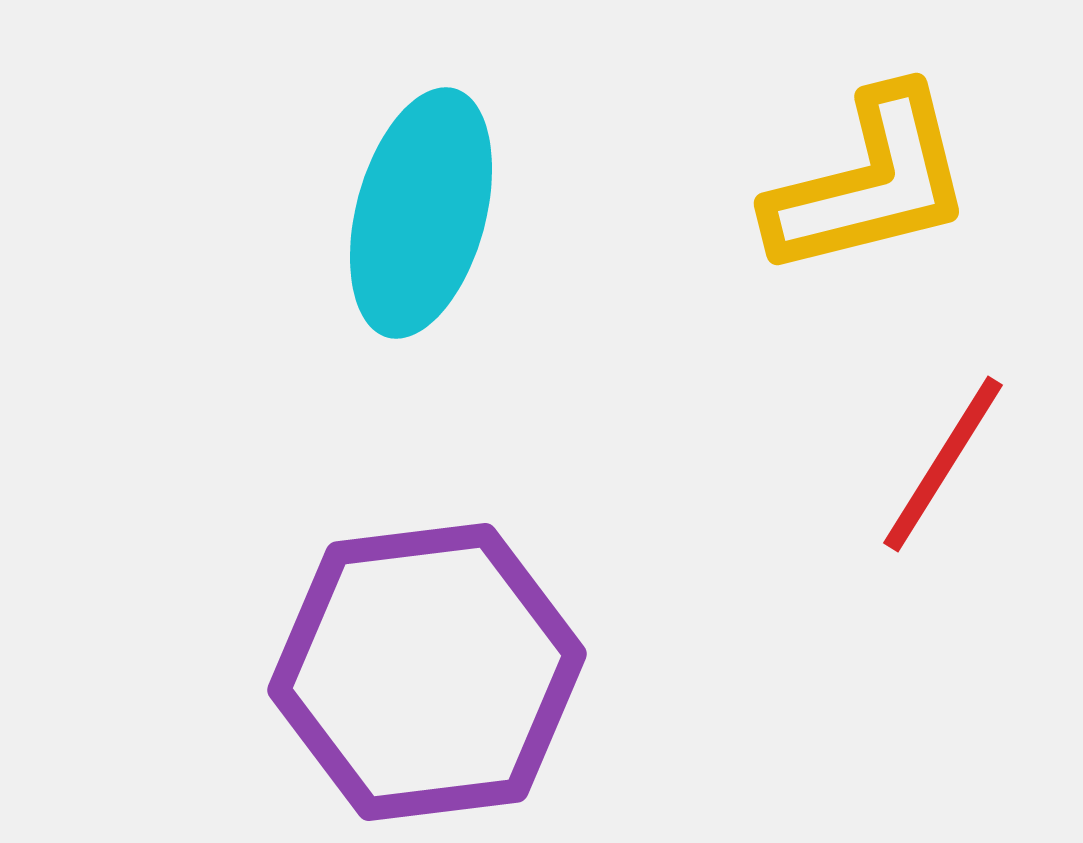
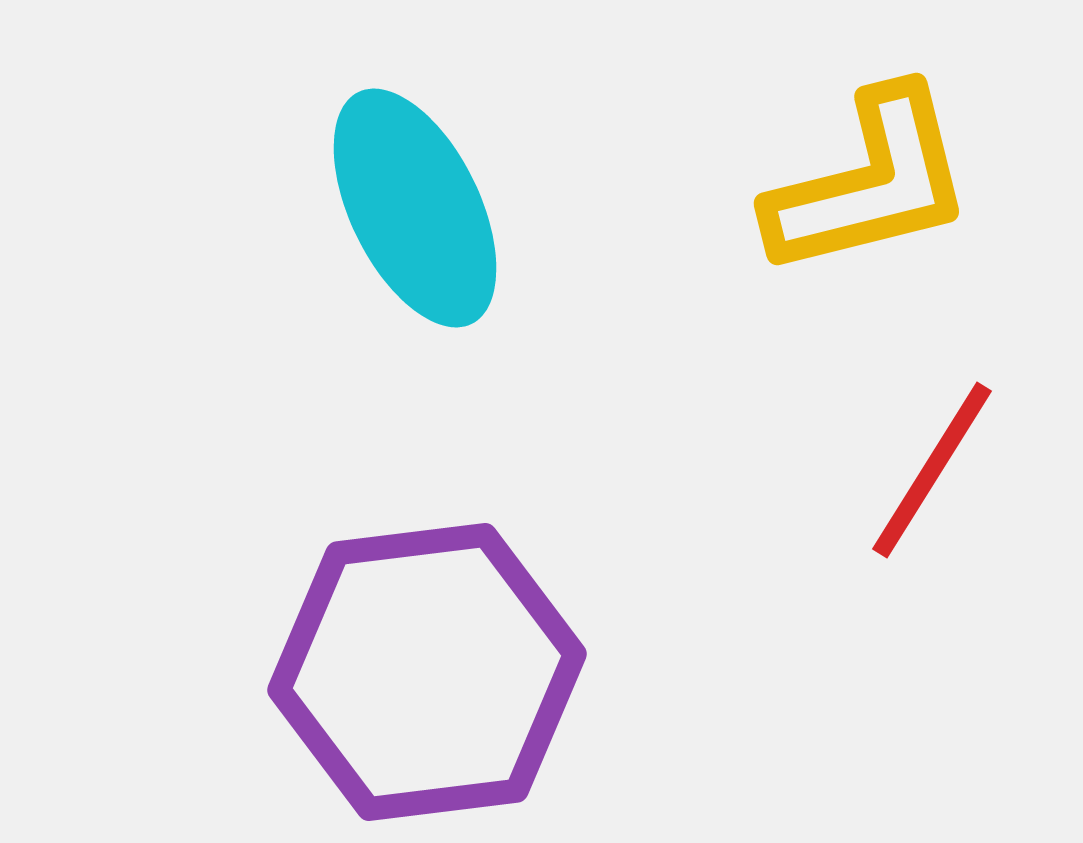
cyan ellipse: moved 6 px left, 5 px up; rotated 41 degrees counterclockwise
red line: moved 11 px left, 6 px down
